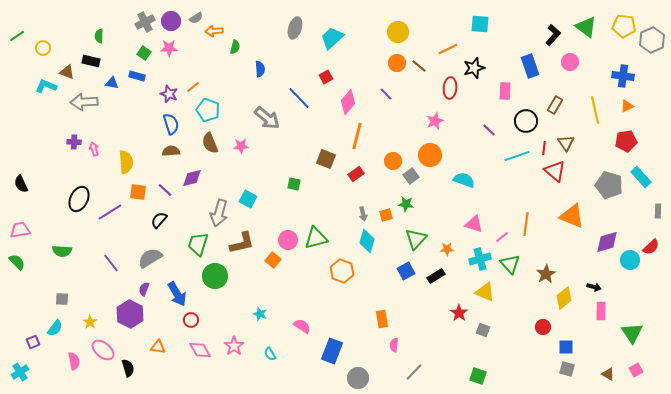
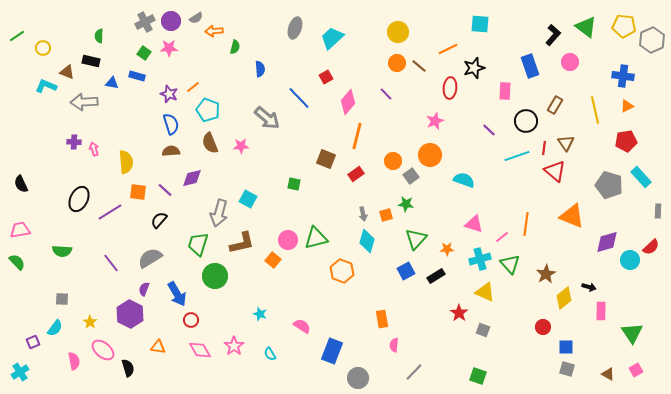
black arrow at (594, 287): moved 5 px left
